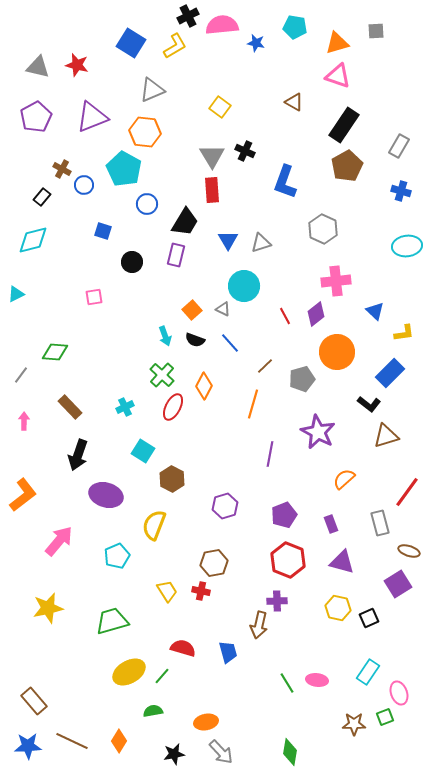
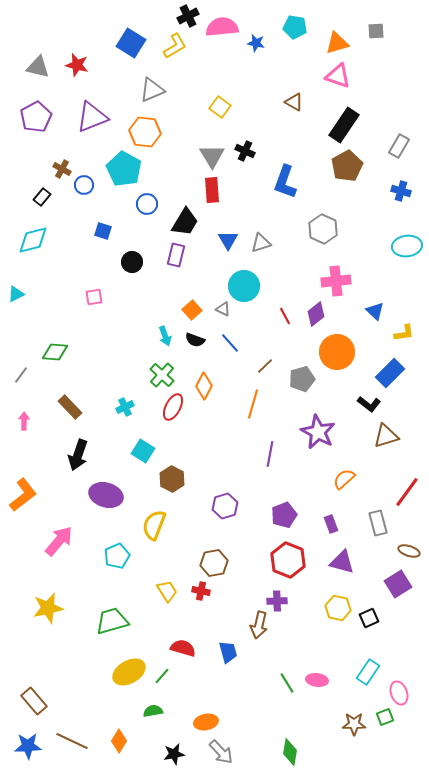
pink semicircle at (222, 25): moved 2 px down
gray rectangle at (380, 523): moved 2 px left
